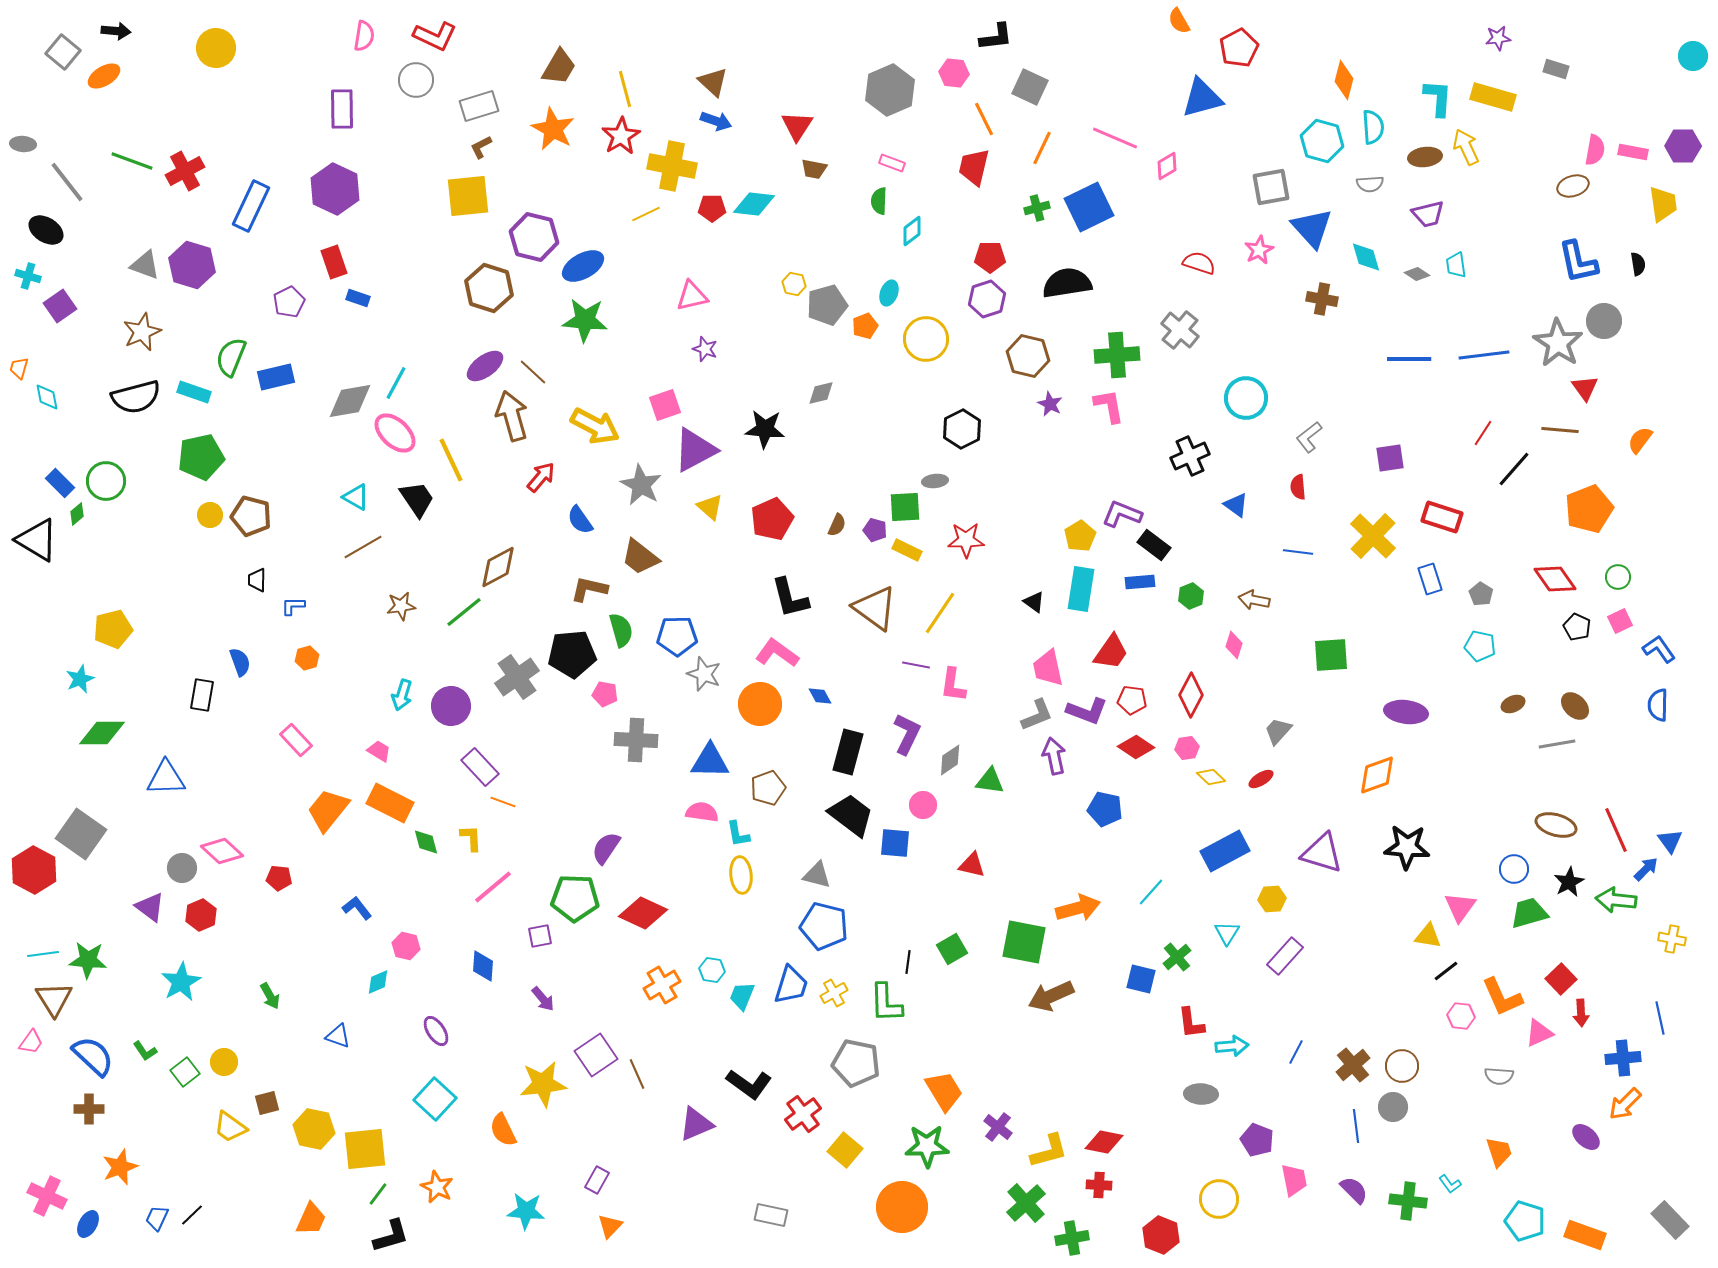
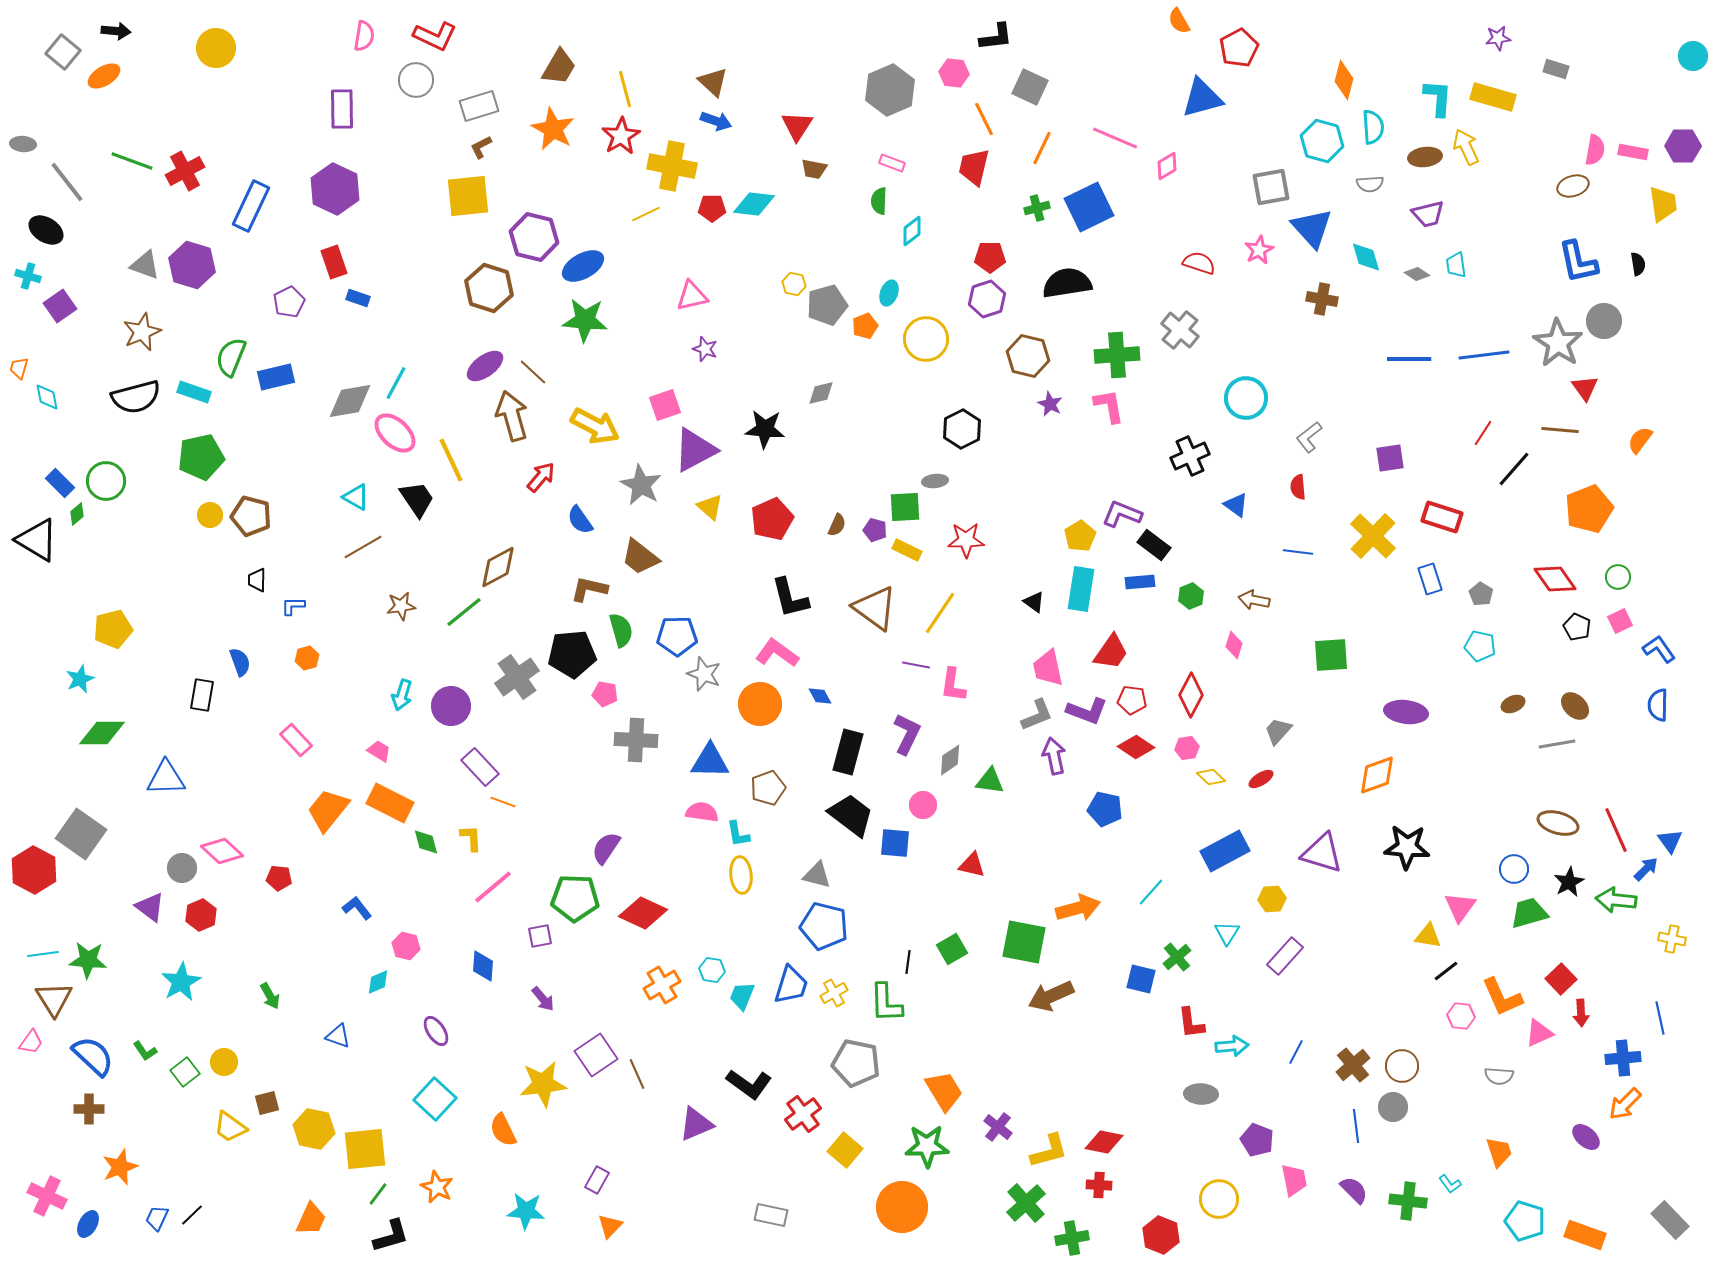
brown ellipse at (1556, 825): moved 2 px right, 2 px up
